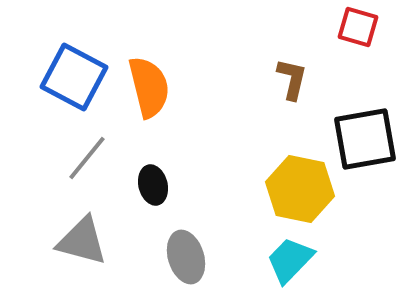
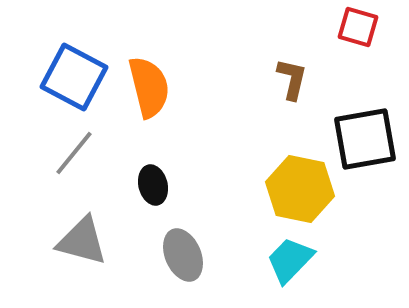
gray line: moved 13 px left, 5 px up
gray ellipse: moved 3 px left, 2 px up; rotated 6 degrees counterclockwise
